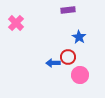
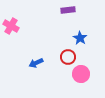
pink cross: moved 5 px left, 3 px down; rotated 14 degrees counterclockwise
blue star: moved 1 px right, 1 px down
blue arrow: moved 17 px left; rotated 24 degrees counterclockwise
pink circle: moved 1 px right, 1 px up
